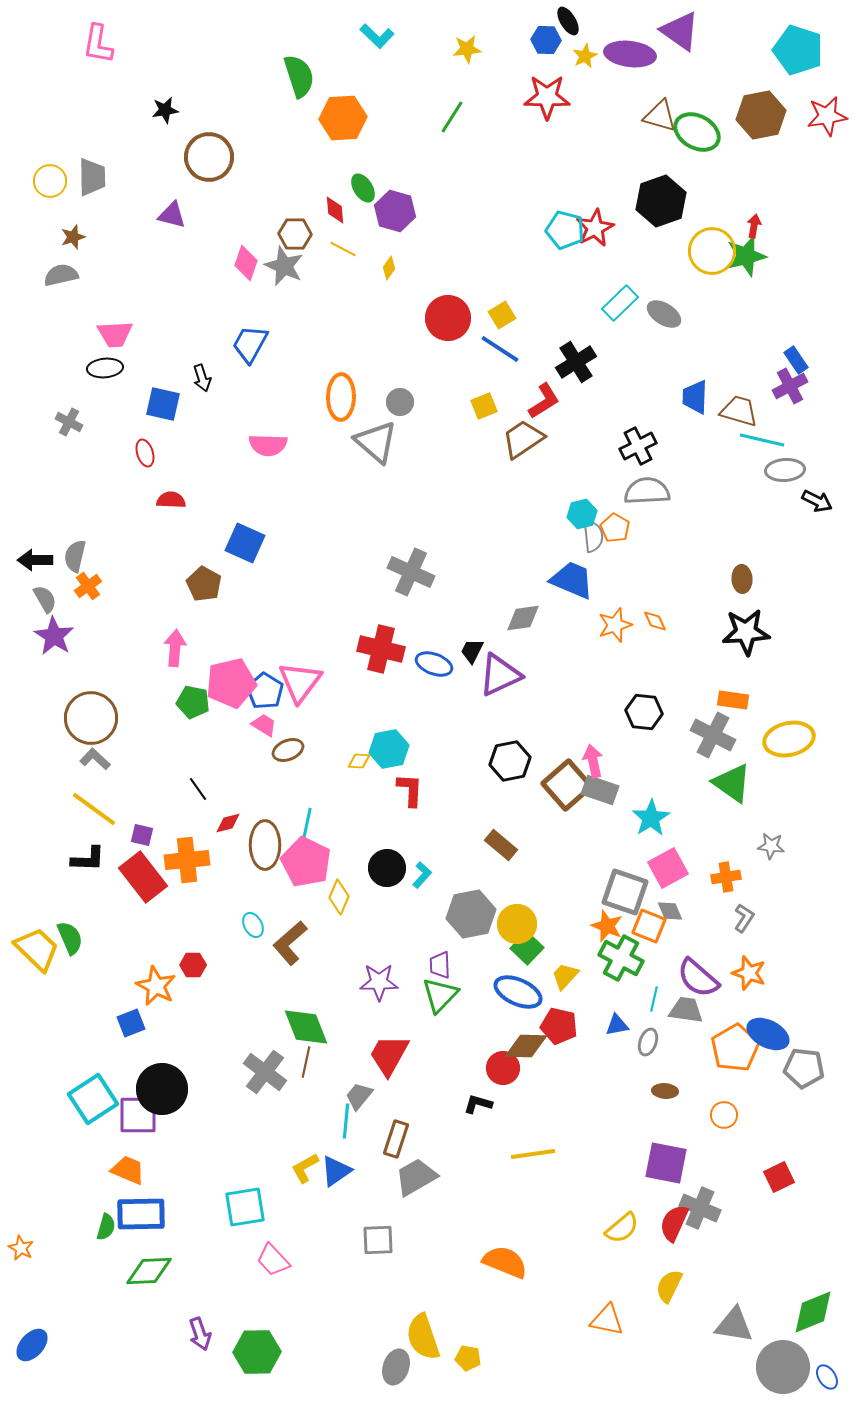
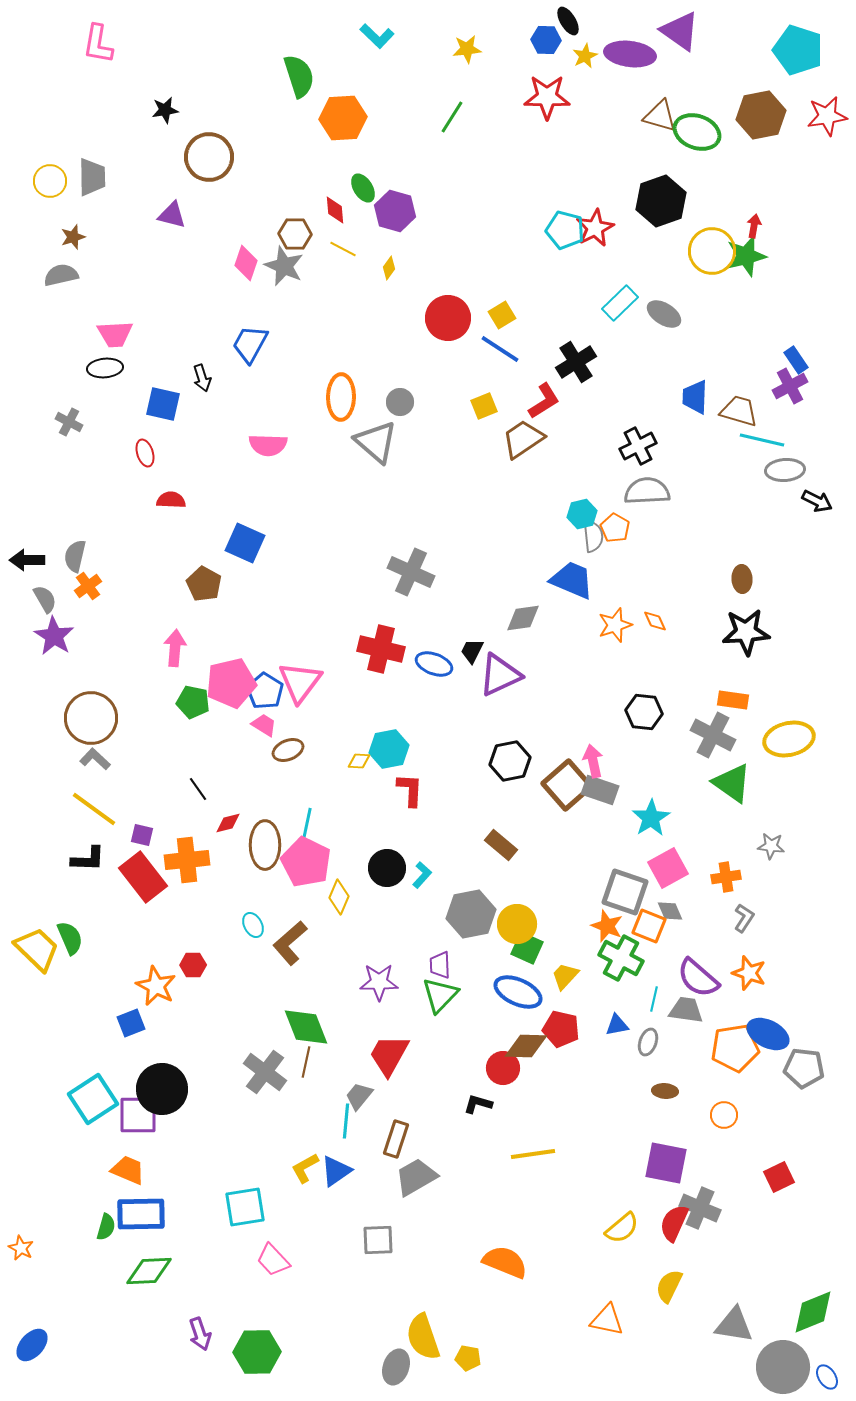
green ellipse at (697, 132): rotated 9 degrees counterclockwise
black arrow at (35, 560): moved 8 px left
green square at (527, 948): rotated 20 degrees counterclockwise
red pentagon at (559, 1026): moved 2 px right, 3 px down
orange pentagon at (735, 1048): rotated 21 degrees clockwise
